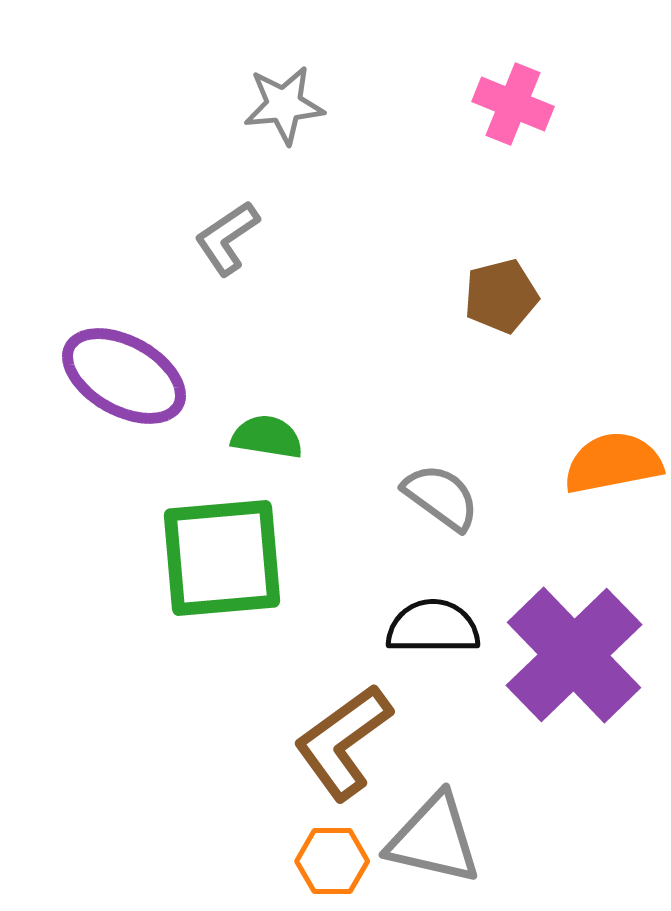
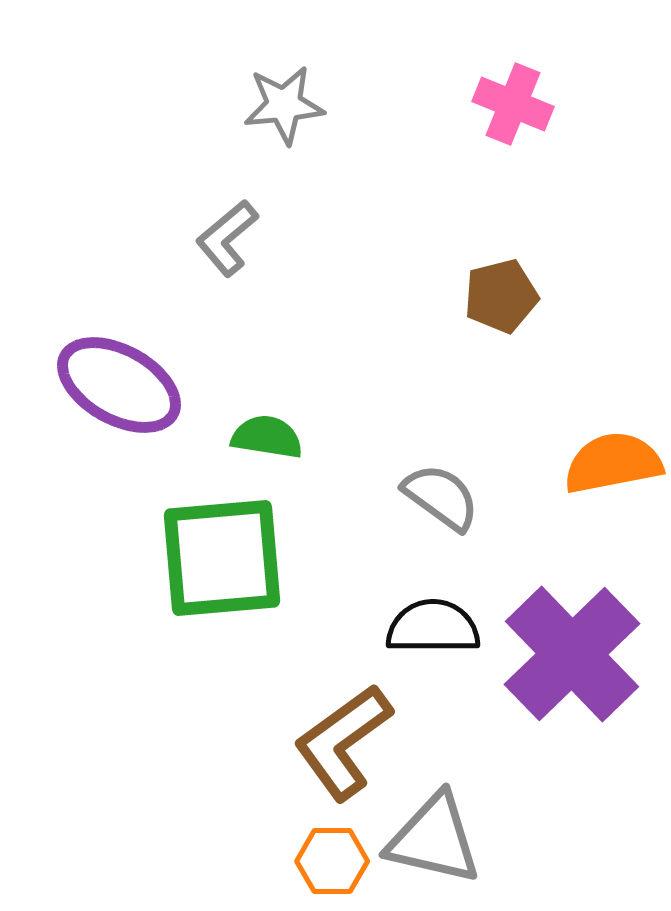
gray L-shape: rotated 6 degrees counterclockwise
purple ellipse: moved 5 px left, 9 px down
purple cross: moved 2 px left, 1 px up
